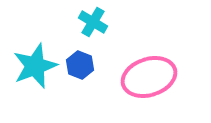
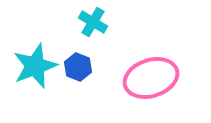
blue hexagon: moved 2 px left, 2 px down
pink ellipse: moved 2 px right, 1 px down
